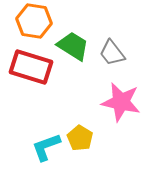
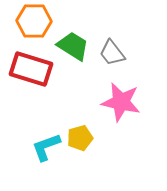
orange hexagon: rotated 8 degrees counterclockwise
red rectangle: moved 2 px down
yellow pentagon: rotated 25 degrees clockwise
